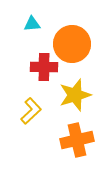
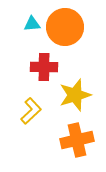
orange circle: moved 7 px left, 17 px up
